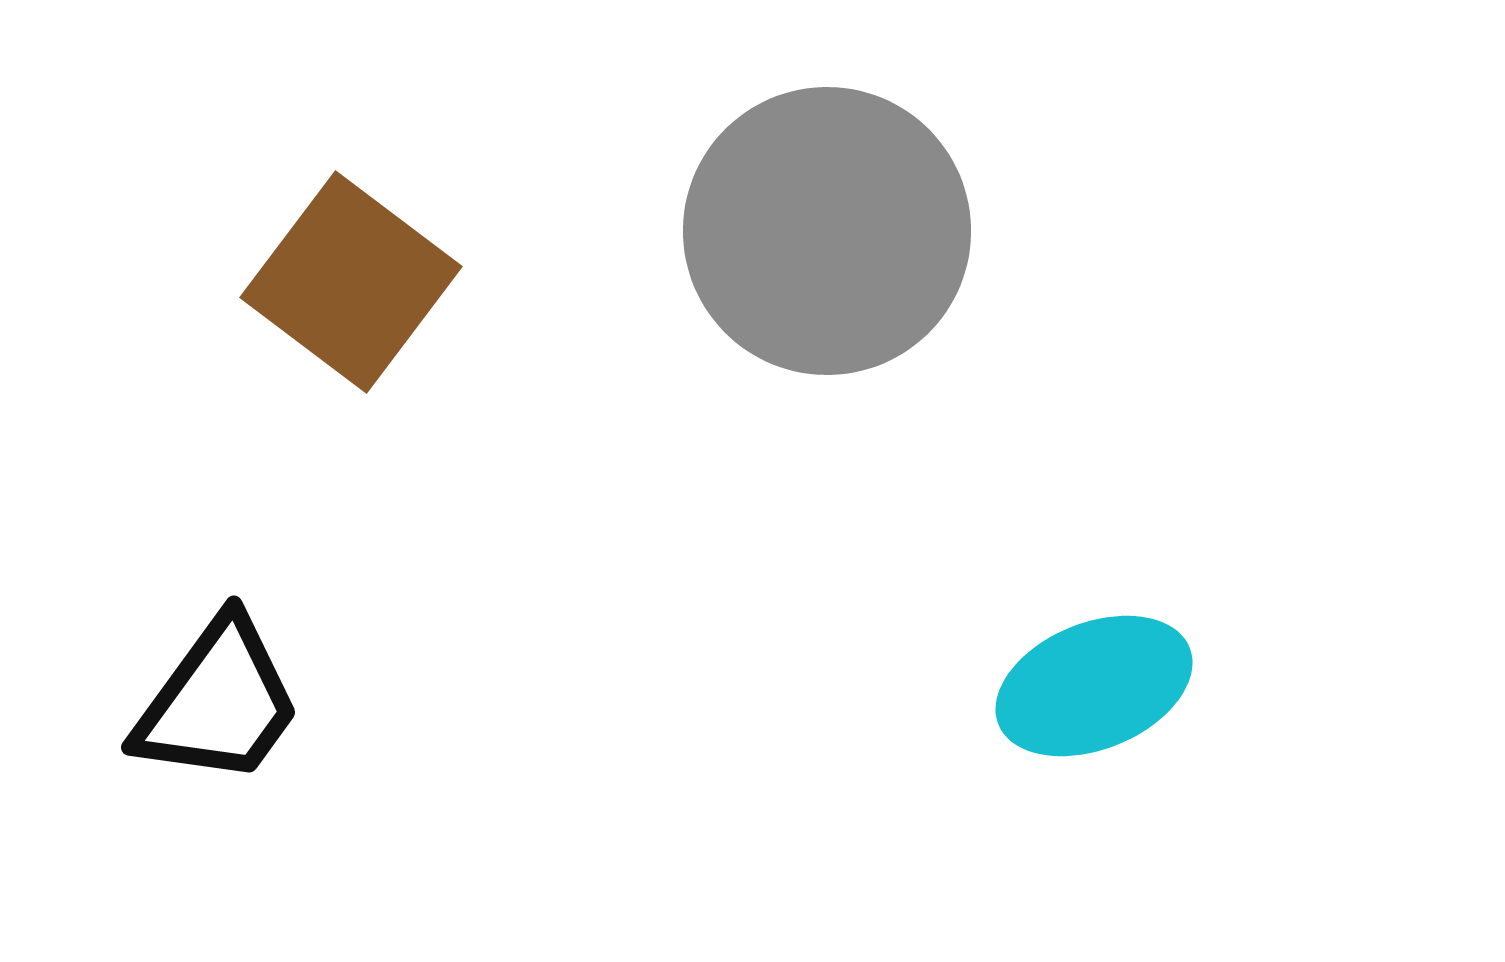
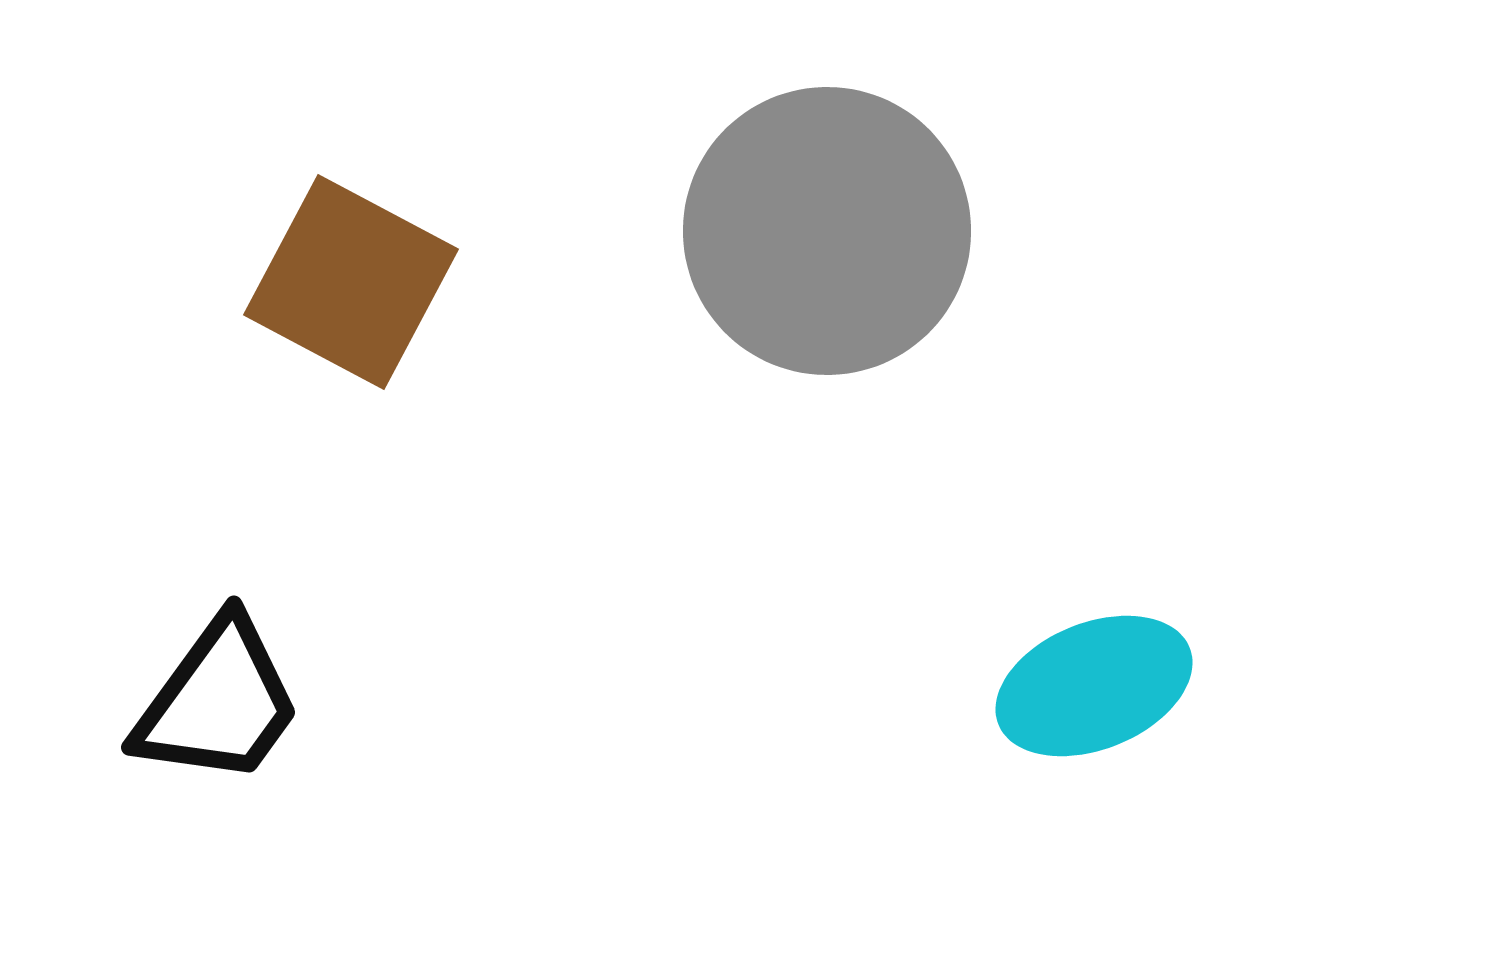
brown square: rotated 9 degrees counterclockwise
